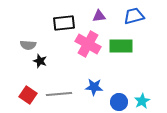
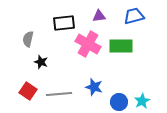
gray semicircle: moved 6 px up; rotated 98 degrees clockwise
black star: moved 1 px right, 1 px down
blue star: rotated 12 degrees clockwise
red square: moved 4 px up
